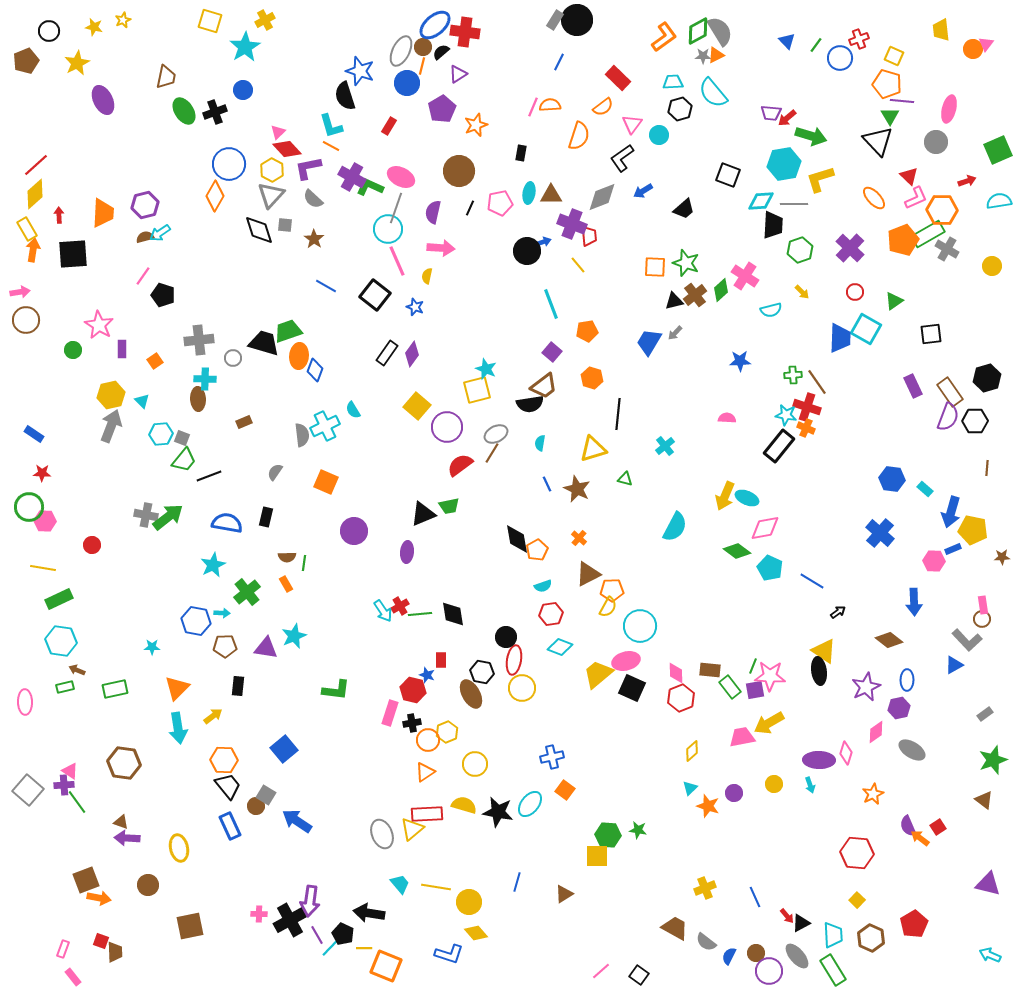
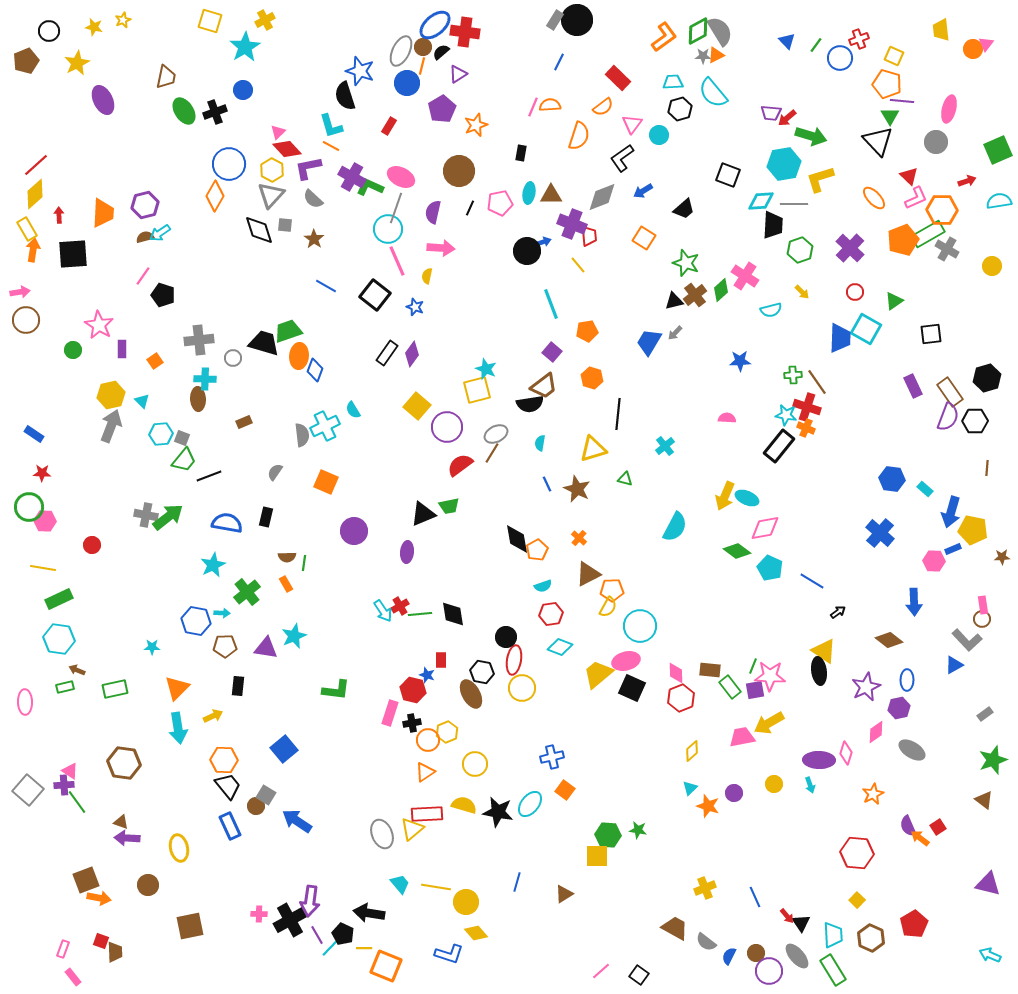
orange square at (655, 267): moved 11 px left, 29 px up; rotated 30 degrees clockwise
cyan hexagon at (61, 641): moved 2 px left, 2 px up
yellow arrow at (213, 716): rotated 12 degrees clockwise
yellow circle at (469, 902): moved 3 px left
black triangle at (801, 923): rotated 36 degrees counterclockwise
